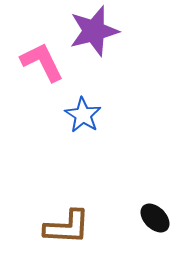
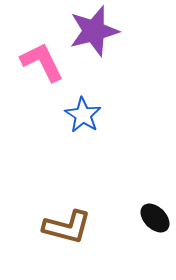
brown L-shape: rotated 12 degrees clockwise
